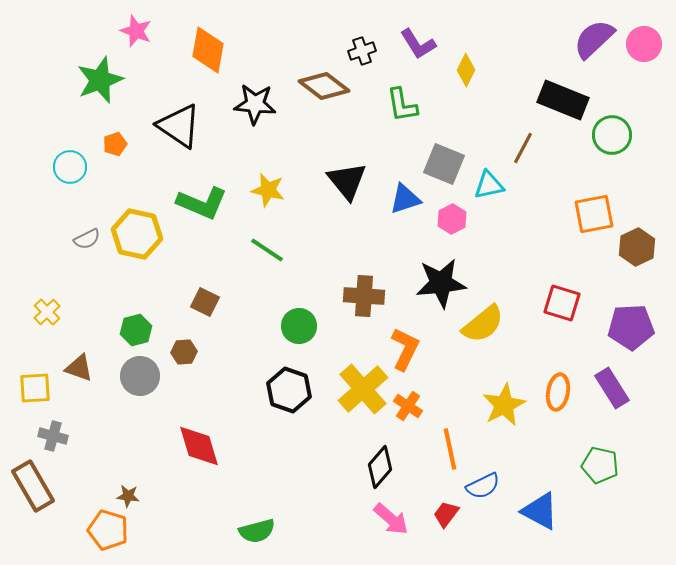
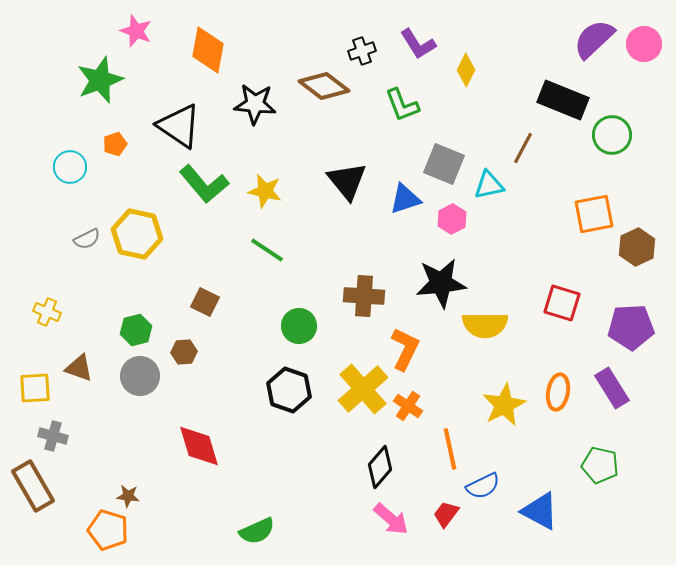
green L-shape at (402, 105): rotated 12 degrees counterclockwise
yellow star at (268, 190): moved 3 px left, 1 px down
green L-shape at (202, 203): moved 2 px right, 19 px up; rotated 27 degrees clockwise
yellow cross at (47, 312): rotated 24 degrees counterclockwise
yellow semicircle at (483, 324): moved 2 px right, 1 px down; rotated 39 degrees clockwise
green semicircle at (257, 531): rotated 9 degrees counterclockwise
